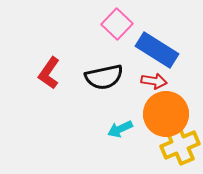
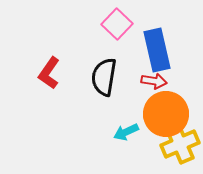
blue rectangle: rotated 45 degrees clockwise
black semicircle: rotated 111 degrees clockwise
cyan arrow: moved 6 px right, 3 px down
yellow cross: moved 1 px up
